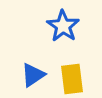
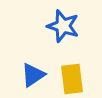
blue star: rotated 16 degrees counterclockwise
